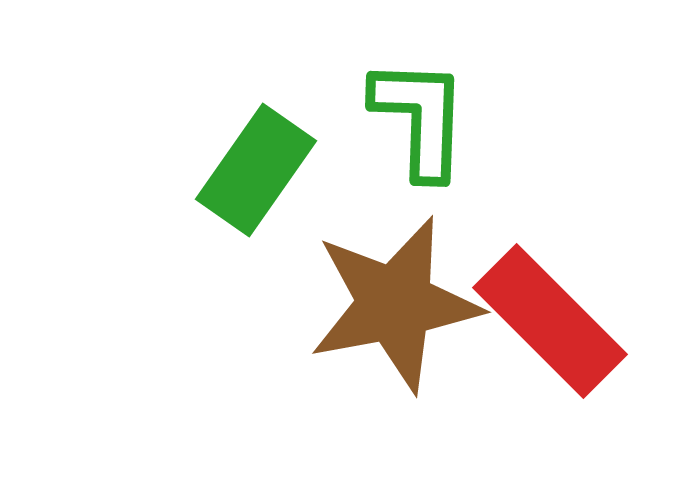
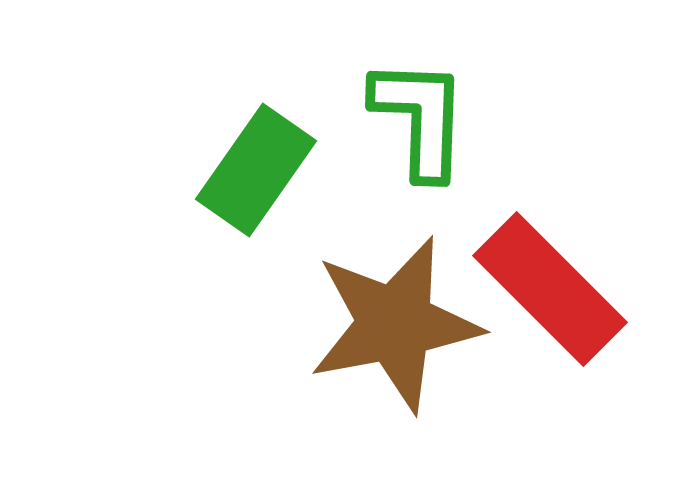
brown star: moved 20 px down
red rectangle: moved 32 px up
